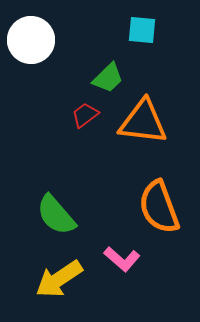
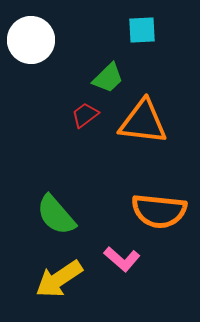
cyan square: rotated 8 degrees counterclockwise
orange semicircle: moved 4 px down; rotated 64 degrees counterclockwise
